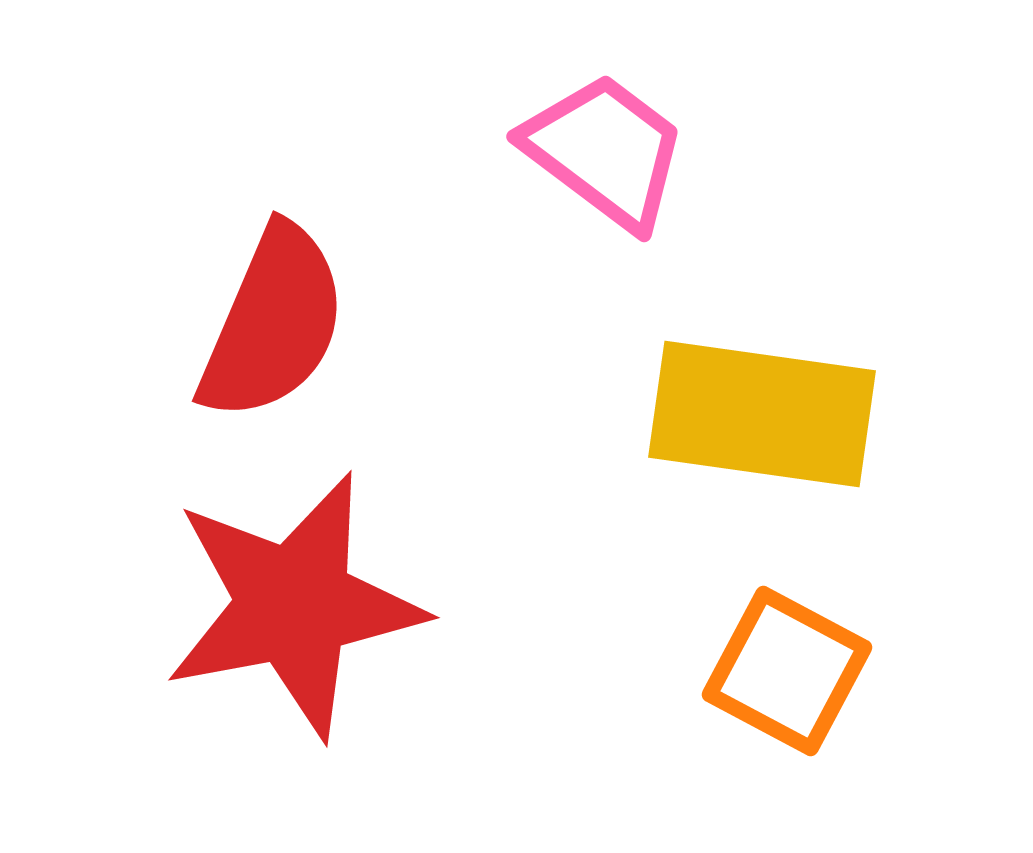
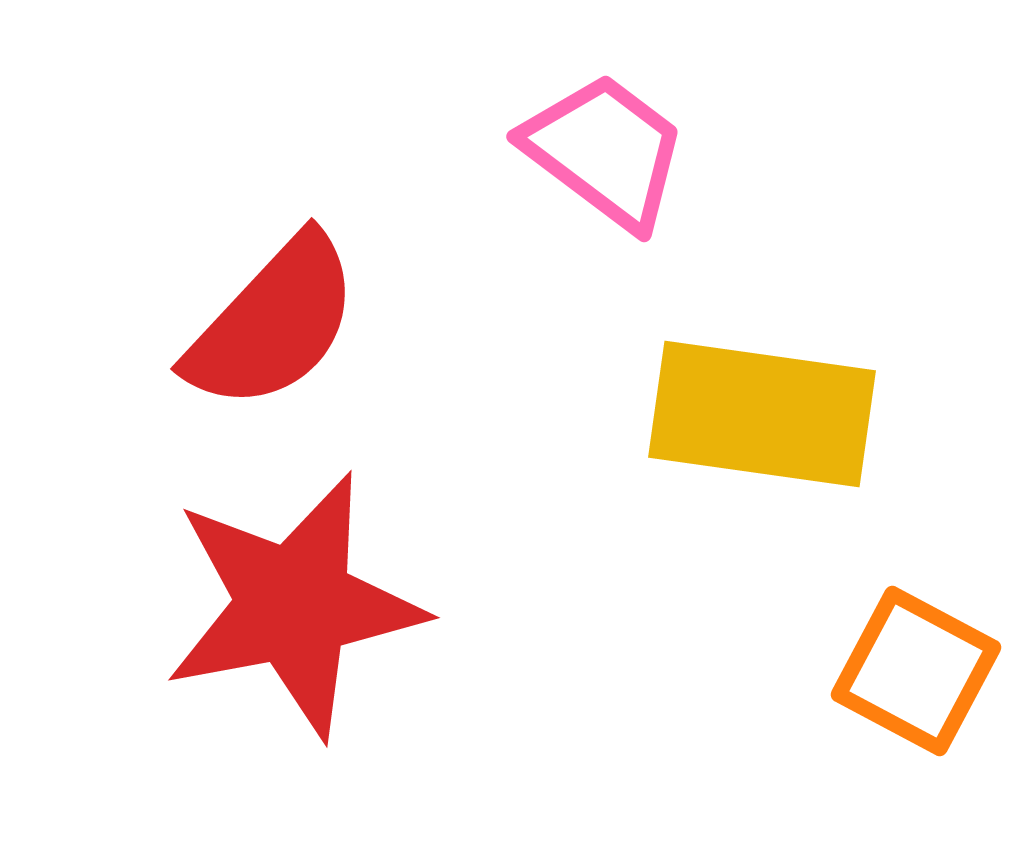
red semicircle: rotated 20 degrees clockwise
orange square: moved 129 px right
